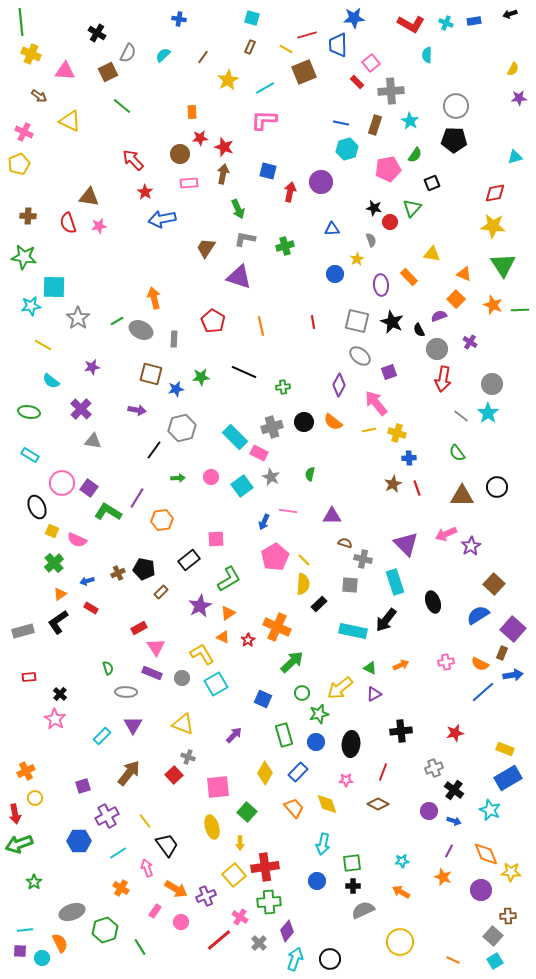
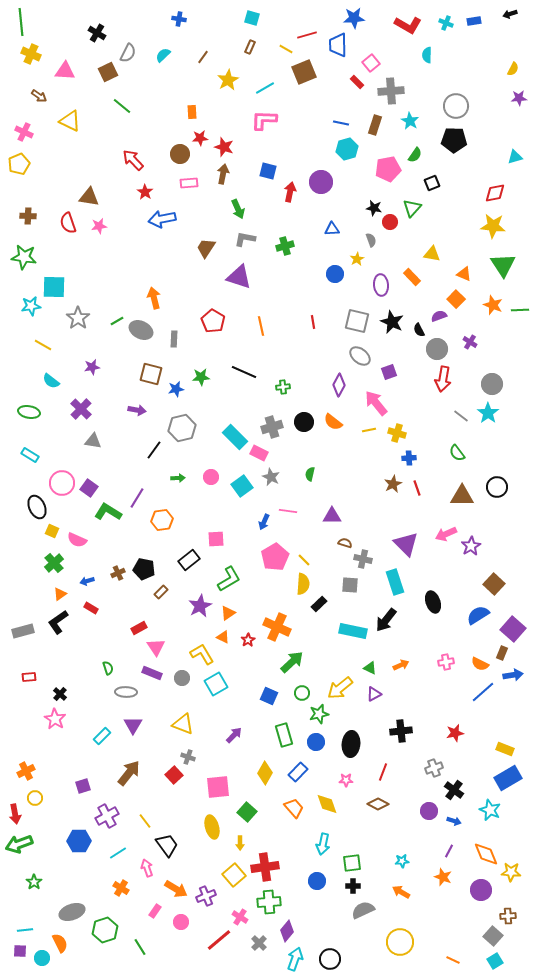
red L-shape at (411, 24): moved 3 px left, 1 px down
orange rectangle at (409, 277): moved 3 px right
blue square at (263, 699): moved 6 px right, 3 px up
